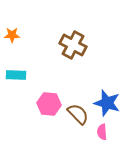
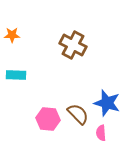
pink hexagon: moved 1 px left, 15 px down
pink semicircle: moved 1 px left, 1 px down
